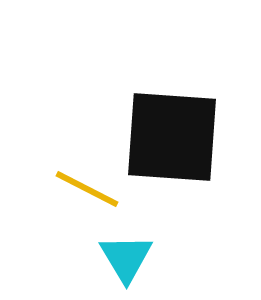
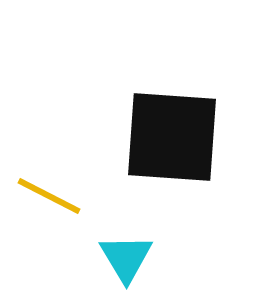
yellow line: moved 38 px left, 7 px down
